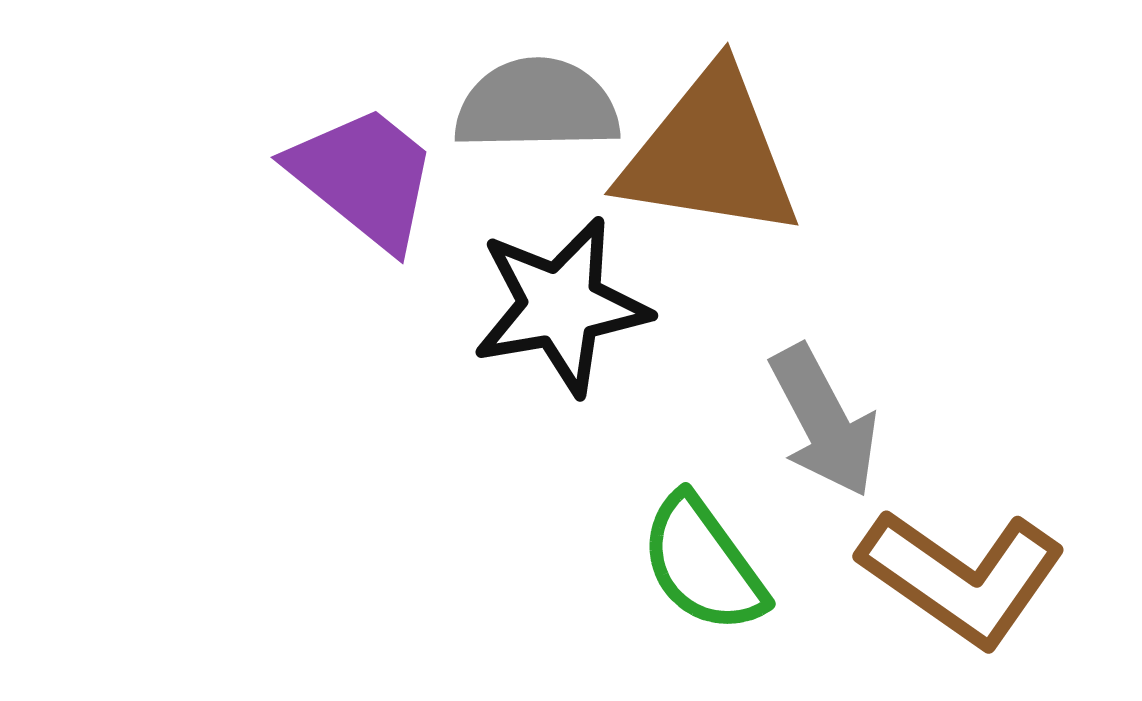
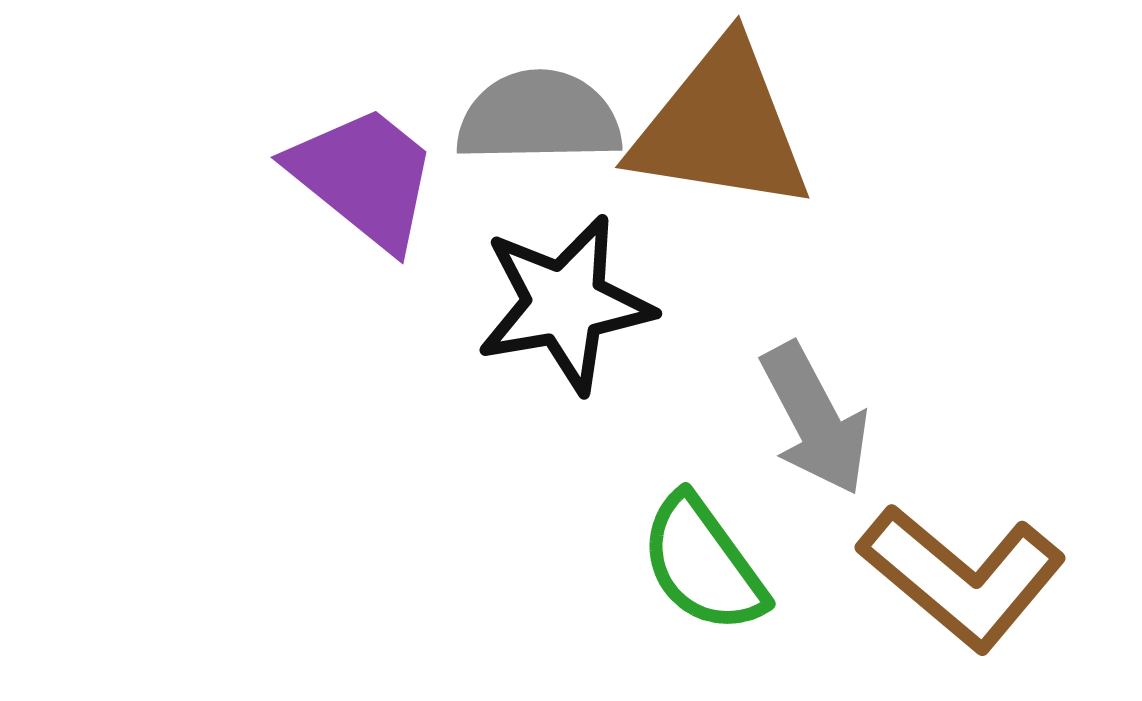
gray semicircle: moved 2 px right, 12 px down
brown triangle: moved 11 px right, 27 px up
black star: moved 4 px right, 2 px up
gray arrow: moved 9 px left, 2 px up
brown L-shape: rotated 5 degrees clockwise
